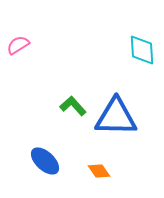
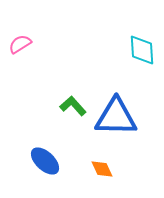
pink semicircle: moved 2 px right, 1 px up
orange diamond: moved 3 px right, 2 px up; rotated 10 degrees clockwise
